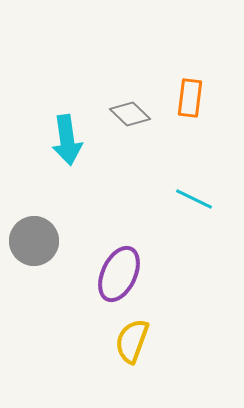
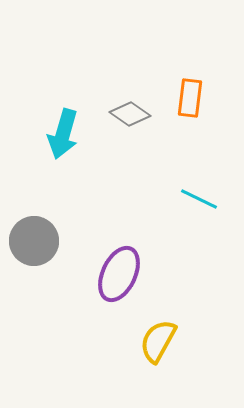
gray diamond: rotated 9 degrees counterclockwise
cyan arrow: moved 4 px left, 6 px up; rotated 24 degrees clockwise
cyan line: moved 5 px right
yellow semicircle: moved 26 px right; rotated 9 degrees clockwise
